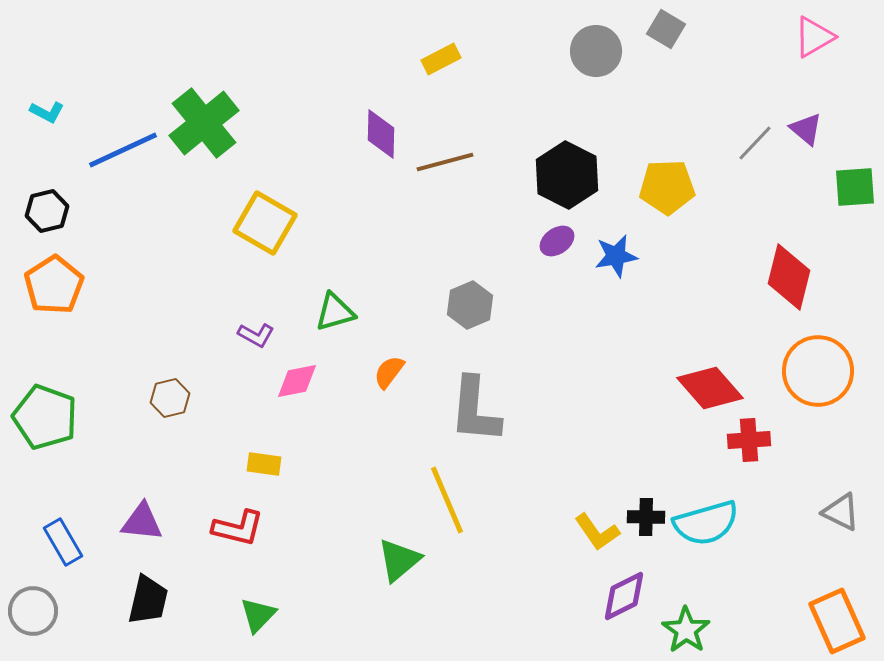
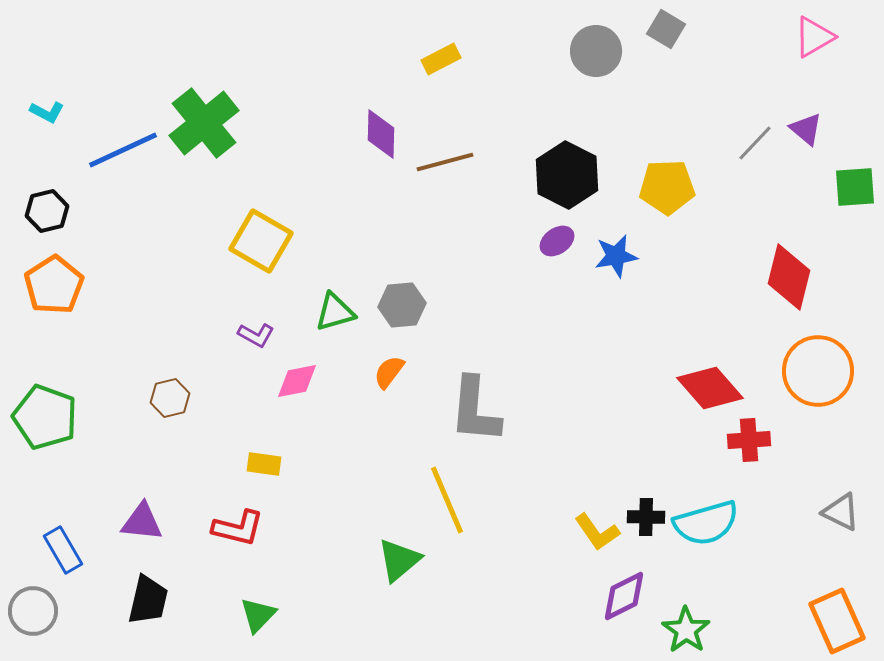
yellow square at (265, 223): moved 4 px left, 18 px down
gray hexagon at (470, 305): moved 68 px left; rotated 18 degrees clockwise
blue rectangle at (63, 542): moved 8 px down
